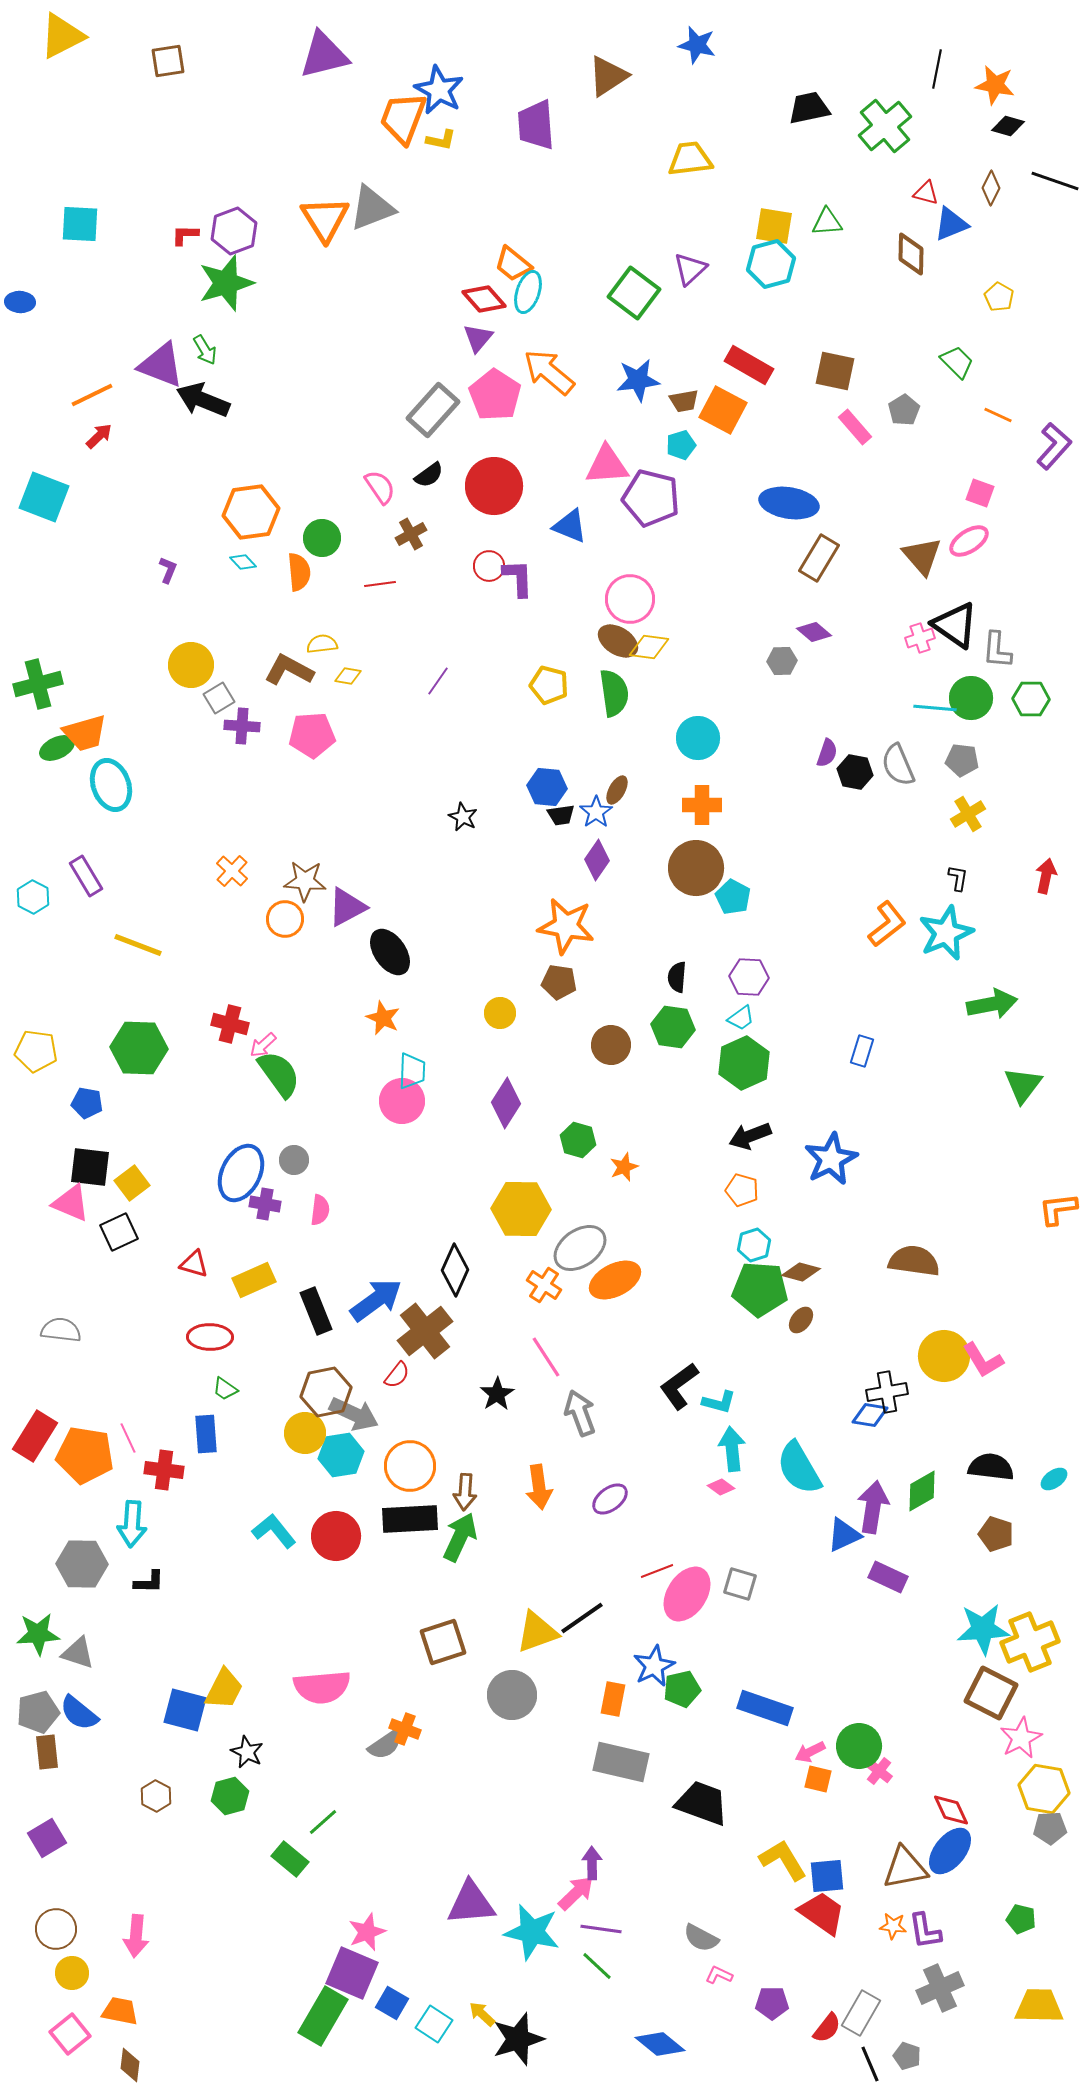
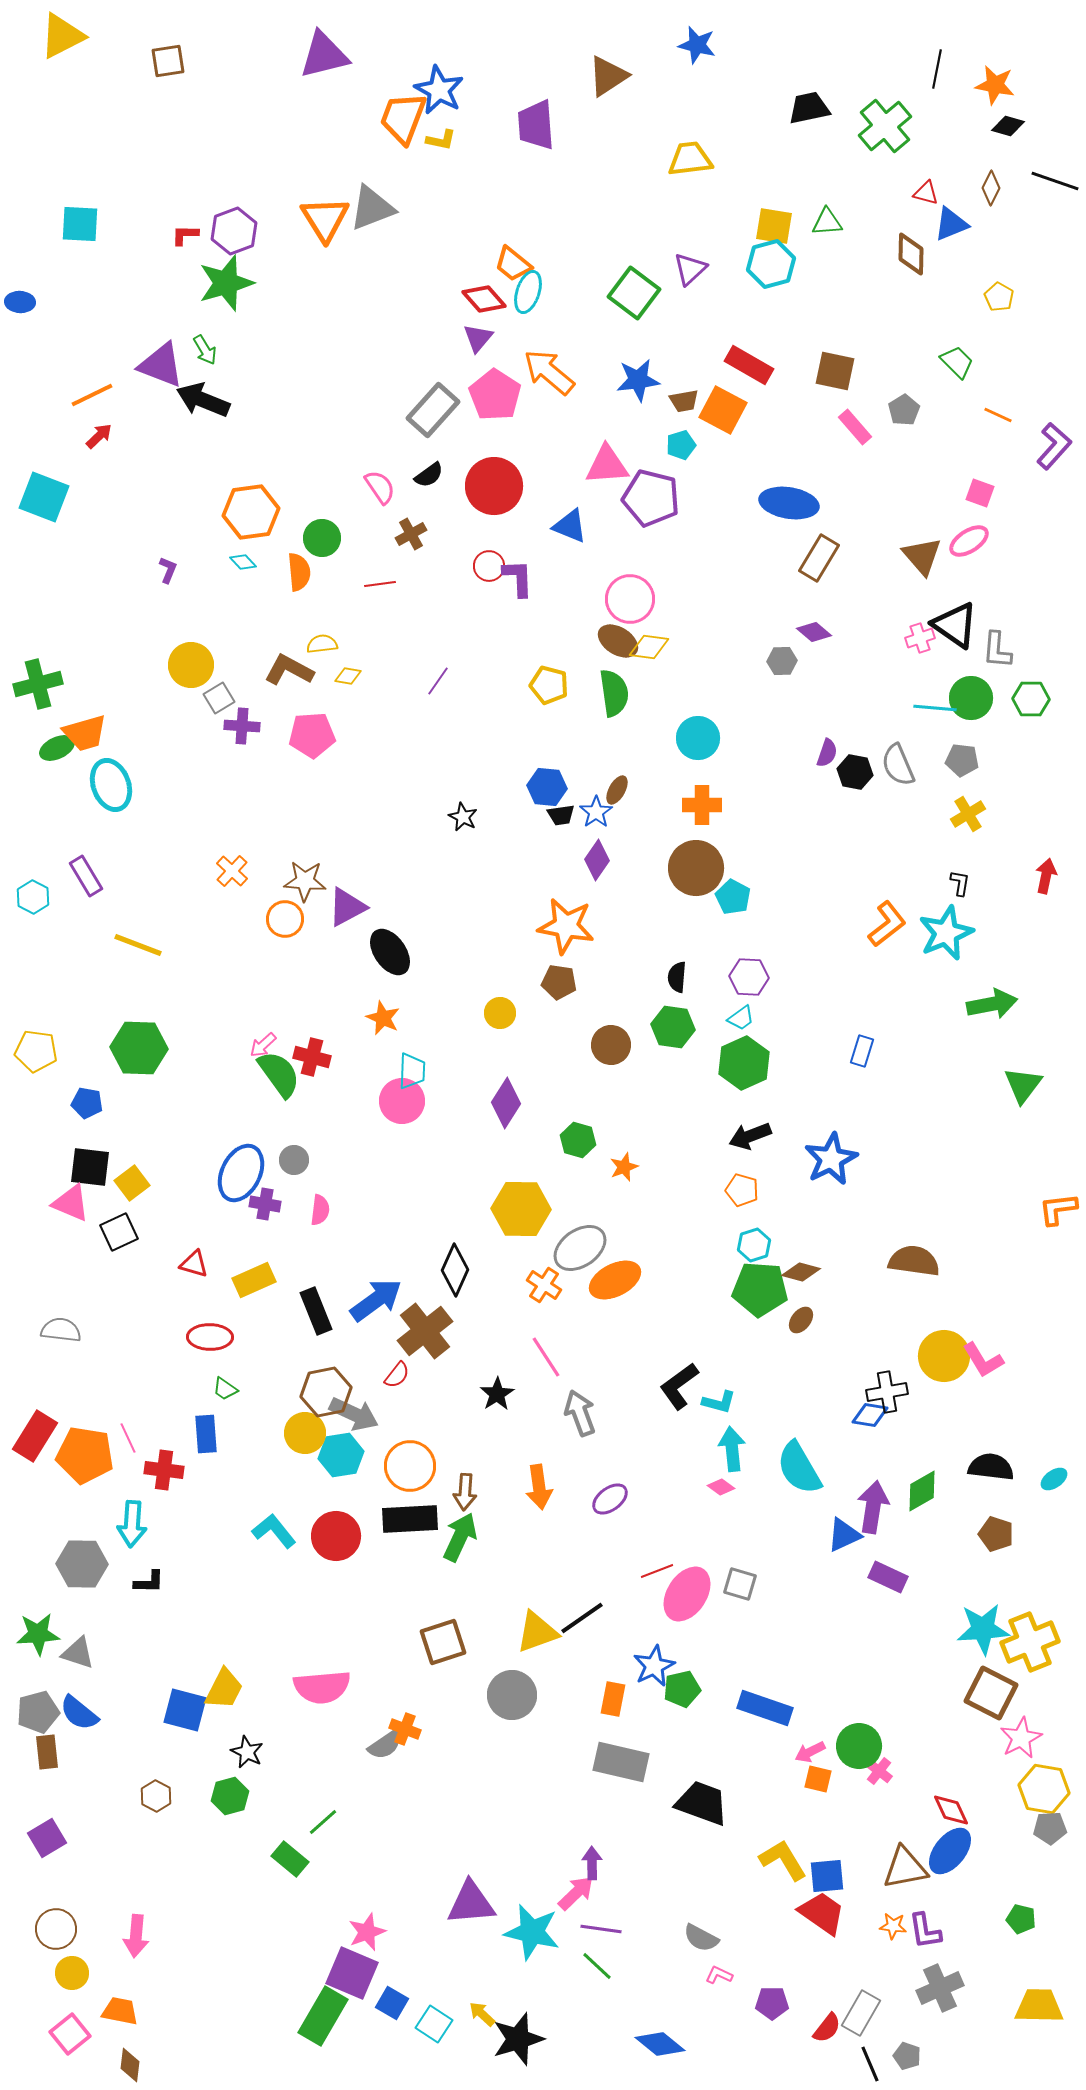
black L-shape at (958, 878): moved 2 px right, 5 px down
red cross at (230, 1024): moved 82 px right, 33 px down
